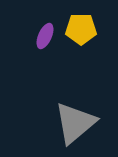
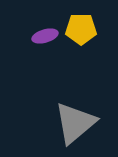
purple ellipse: rotated 50 degrees clockwise
